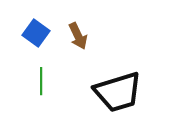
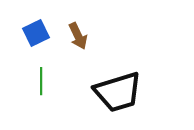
blue square: rotated 28 degrees clockwise
